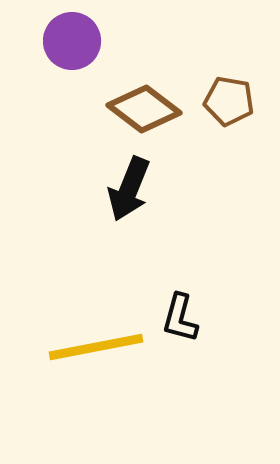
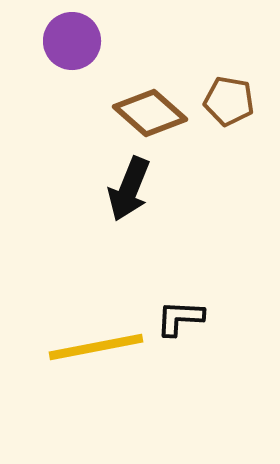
brown diamond: moved 6 px right, 4 px down; rotated 4 degrees clockwise
black L-shape: rotated 78 degrees clockwise
